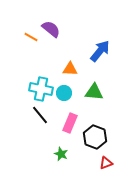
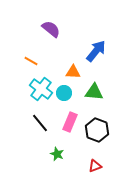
orange line: moved 24 px down
blue arrow: moved 4 px left
orange triangle: moved 3 px right, 3 px down
cyan cross: rotated 25 degrees clockwise
black line: moved 8 px down
pink rectangle: moved 1 px up
black hexagon: moved 2 px right, 7 px up
green star: moved 4 px left
red triangle: moved 11 px left, 3 px down
